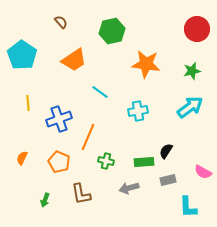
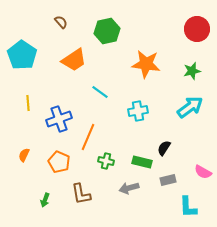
green hexagon: moved 5 px left
black semicircle: moved 2 px left, 3 px up
orange semicircle: moved 2 px right, 3 px up
green rectangle: moved 2 px left; rotated 18 degrees clockwise
